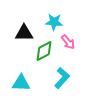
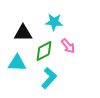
black triangle: moved 1 px left
pink arrow: moved 4 px down
cyan L-shape: moved 13 px left
cyan triangle: moved 4 px left, 20 px up
